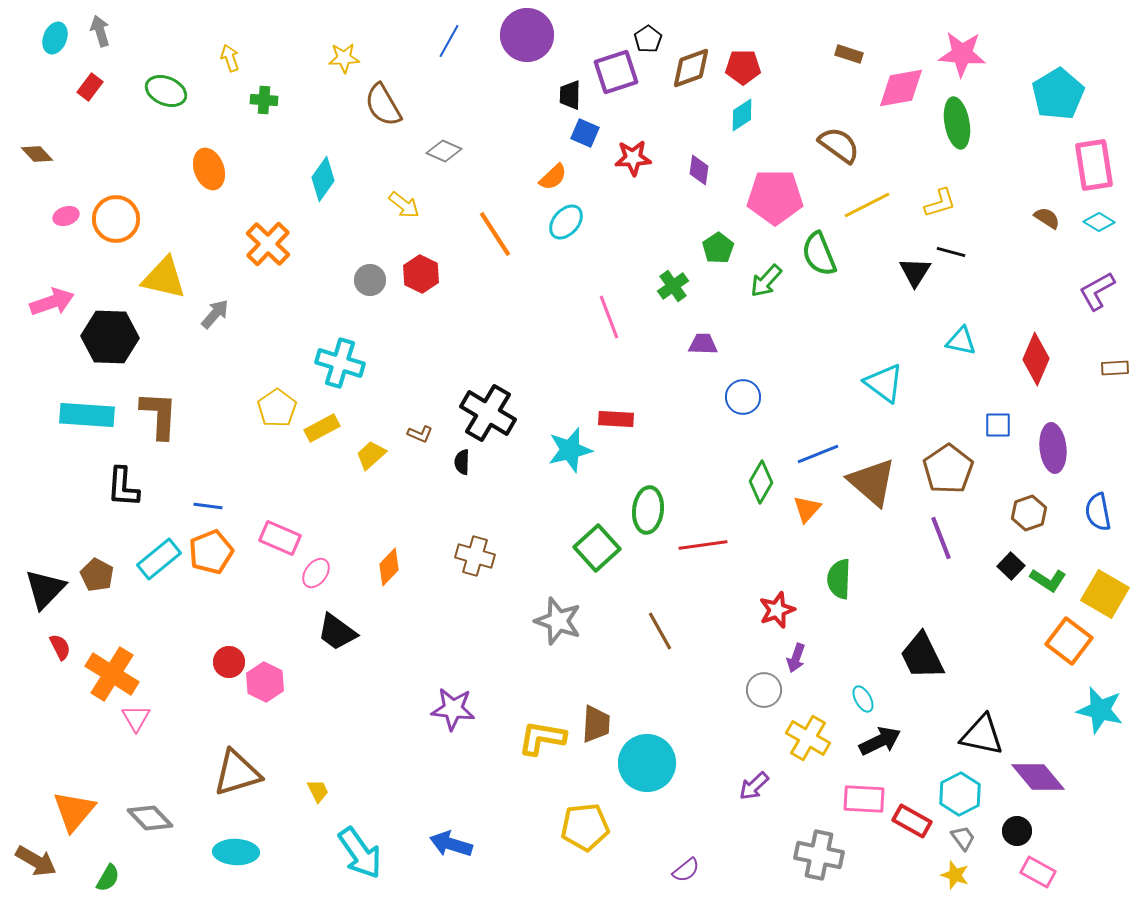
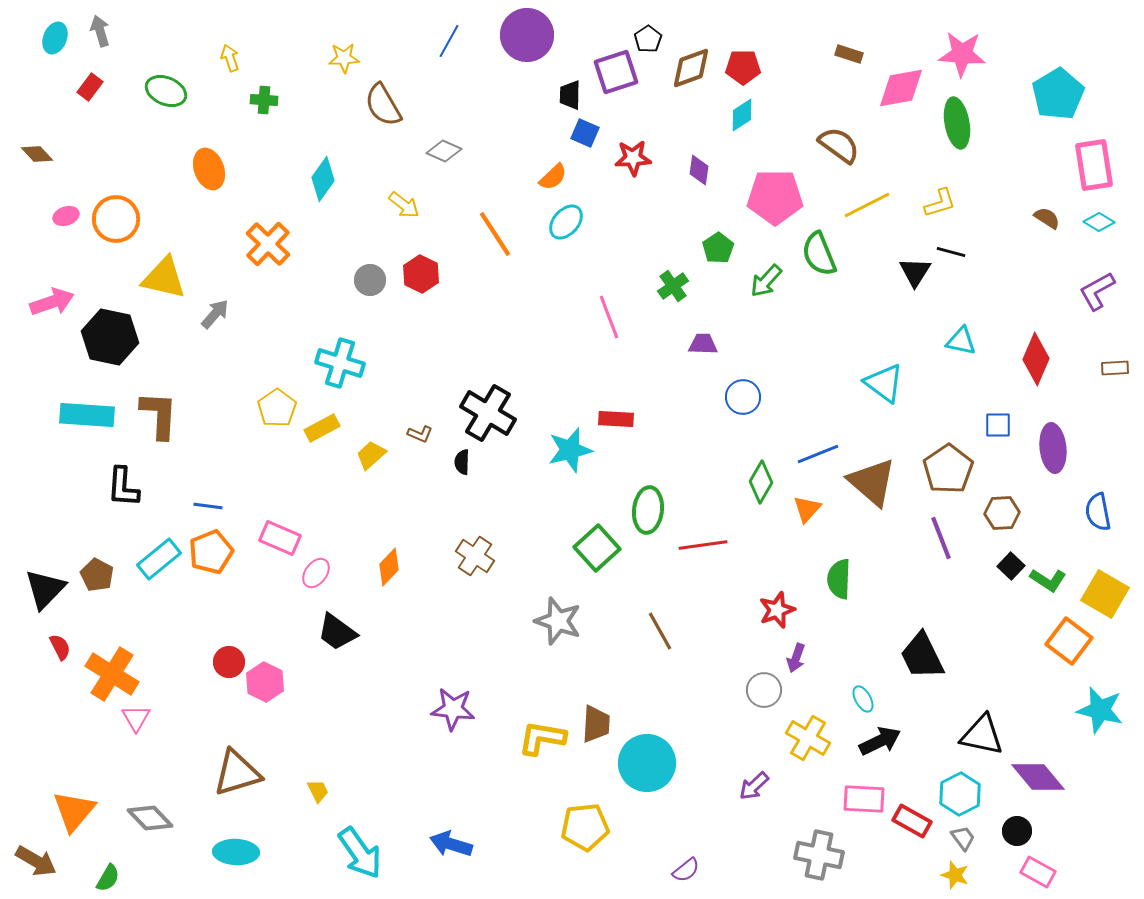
black hexagon at (110, 337): rotated 10 degrees clockwise
brown hexagon at (1029, 513): moved 27 px left; rotated 16 degrees clockwise
brown cross at (475, 556): rotated 18 degrees clockwise
